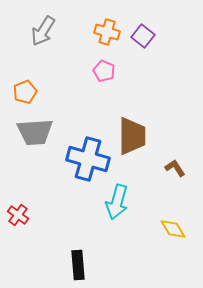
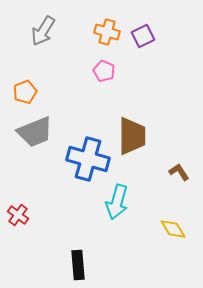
purple square: rotated 25 degrees clockwise
gray trapezoid: rotated 18 degrees counterclockwise
brown L-shape: moved 4 px right, 4 px down
